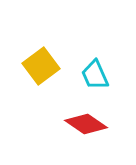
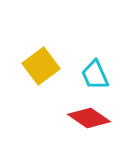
red diamond: moved 3 px right, 6 px up
